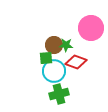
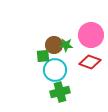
pink circle: moved 7 px down
green square: moved 3 px left, 2 px up
red diamond: moved 14 px right
cyan circle: moved 1 px right, 1 px up
green cross: moved 1 px right, 2 px up
